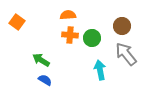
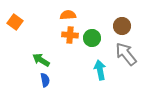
orange square: moved 2 px left
blue semicircle: rotated 48 degrees clockwise
